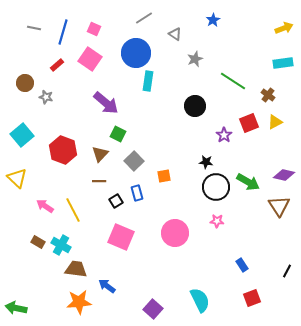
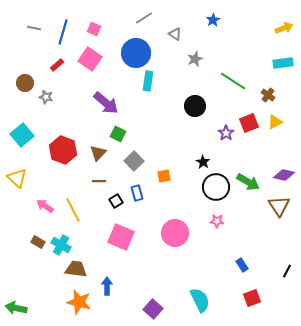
purple star at (224, 135): moved 2 px right, 2 px up
brown triangle at (100, 154): moved 2 px left, 1 px up
black star at (206, 162): moved 3 px left; rotated 24 degrees clockwise
blue arrow at (107, 286): rotated 54 degrees clockwise
orange star at (79, 302): rotated 20 degrees clockwise
